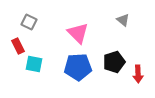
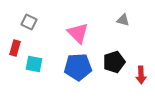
gray triangle: rotated 24 degrees counterclockwise
red rectangle: moved 3 px left, 2 px down; rotated 42 degrees clockwise
red arrow: moved 3 px right, 1 px down
